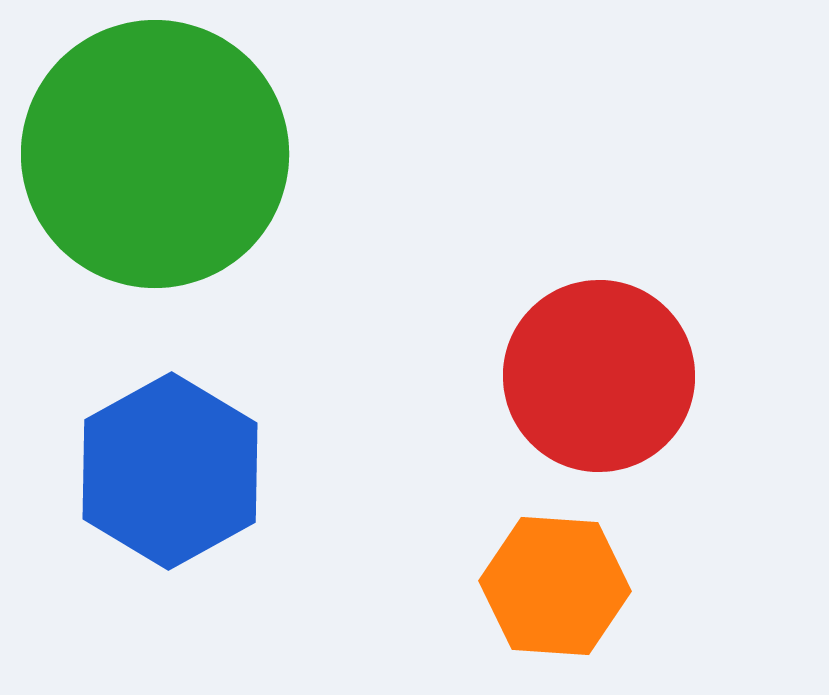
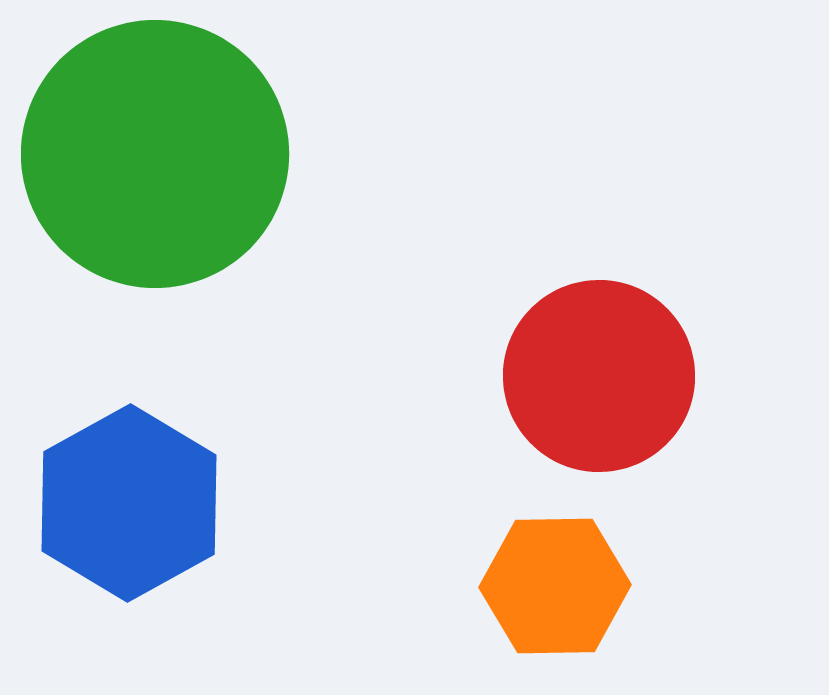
blue hexagon: moved 41 px left, 32 px down
orange hexagon: rotated 5 degrees counterclockwise
